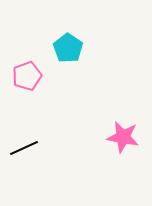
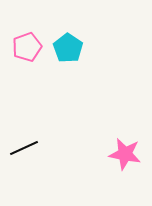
pink pentagon: moved 29 px up
pink star: moved 2 px right, 17 px down
